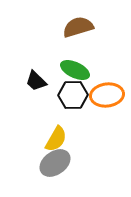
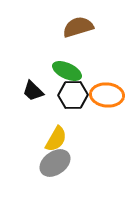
green ellipse: moved 8 px left, 1 px down
black trapezoid: moved 3 px left, 10 px down
orange ellipse: rotated 12 degrees clockwise
